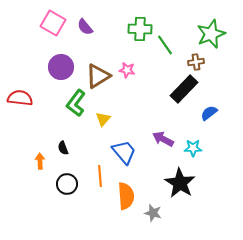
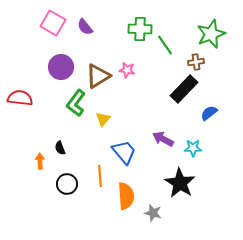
black semicircle: moved 3 px left
